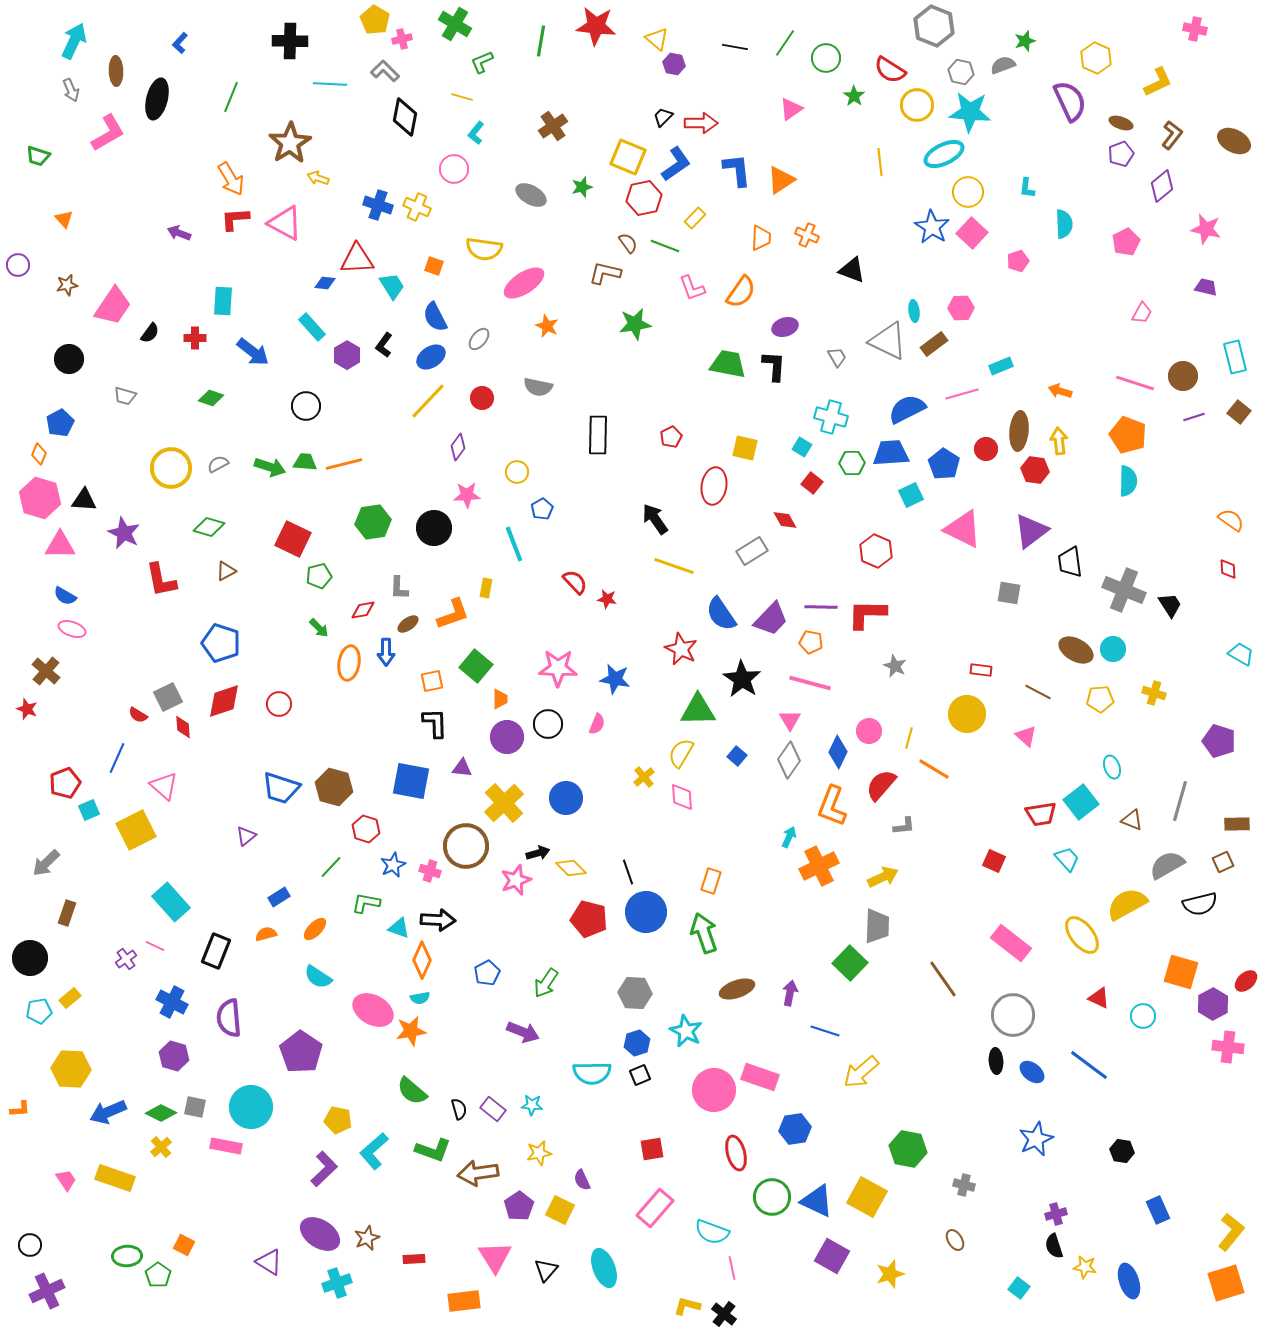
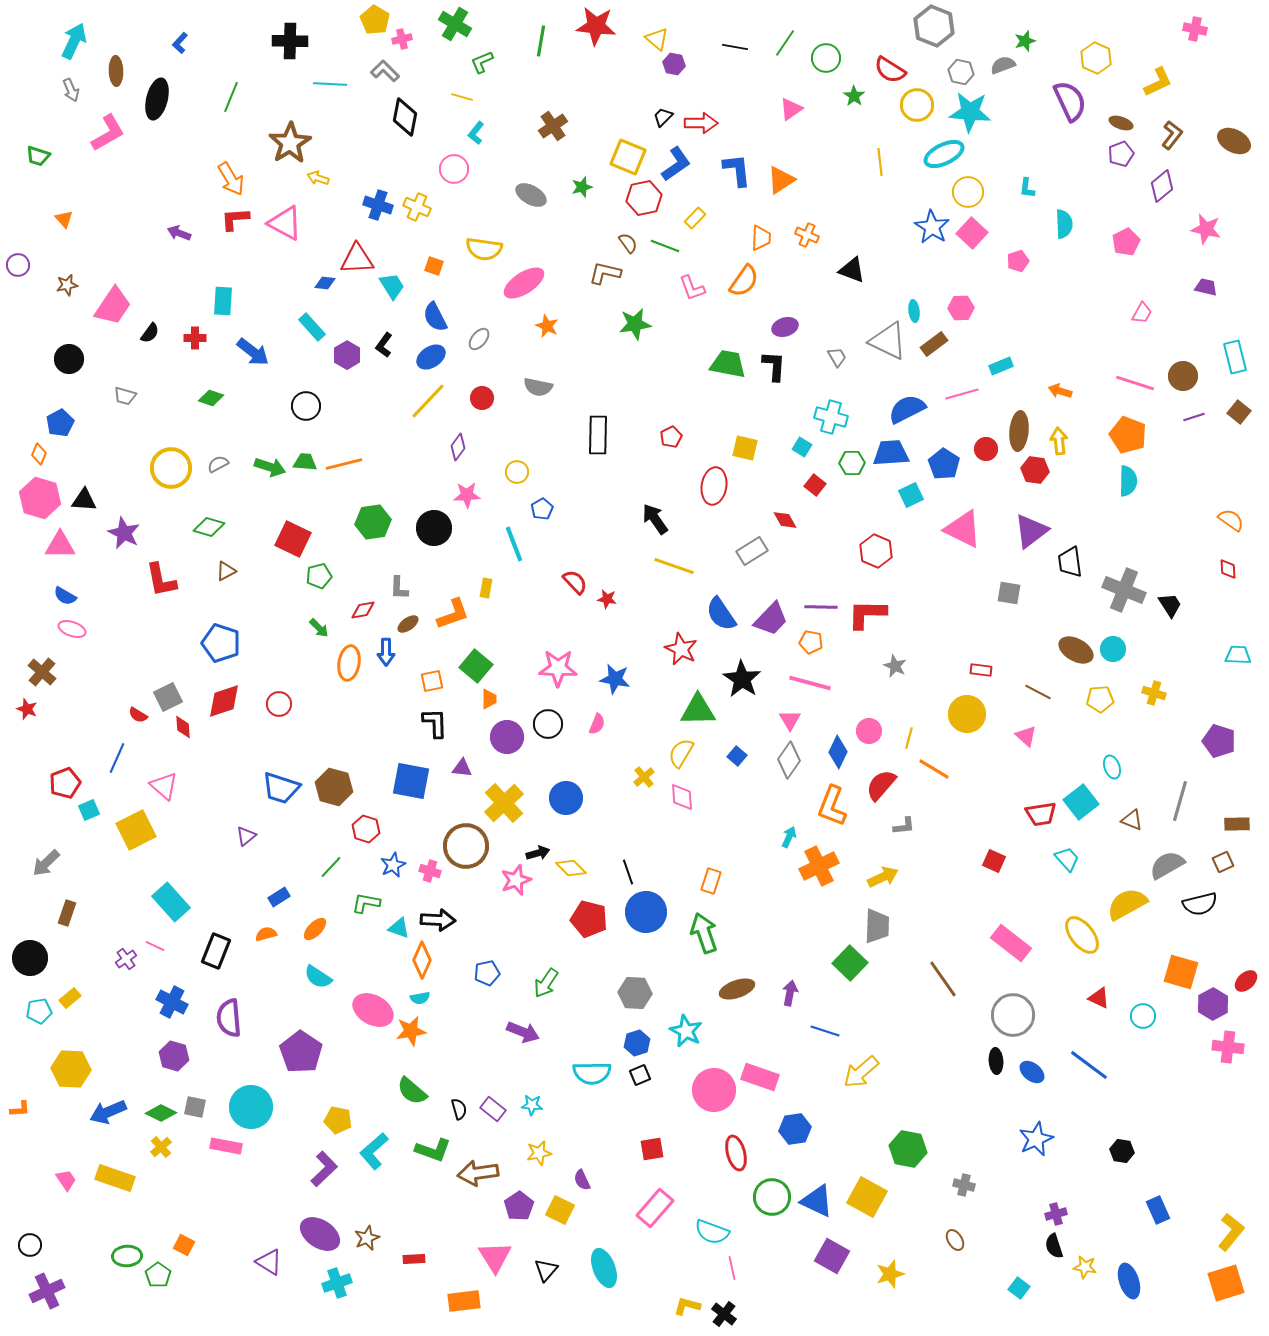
orange semicircle at (741, 292): moved 3 px right, 11 px up
red square at (812, 483): moved 3 px right, 2 px down
cyan trapezoid at (1241, 654): moved 3 px left, 1 px down; rotated 28 degrees counterclockwise
brown cross at (46, 671): moved 4 px left, 1 px down
orange trapezoid at (500, 699): moved 11 px left
blue pentagon at (487, 973): rotated 15 degrees clockwise
